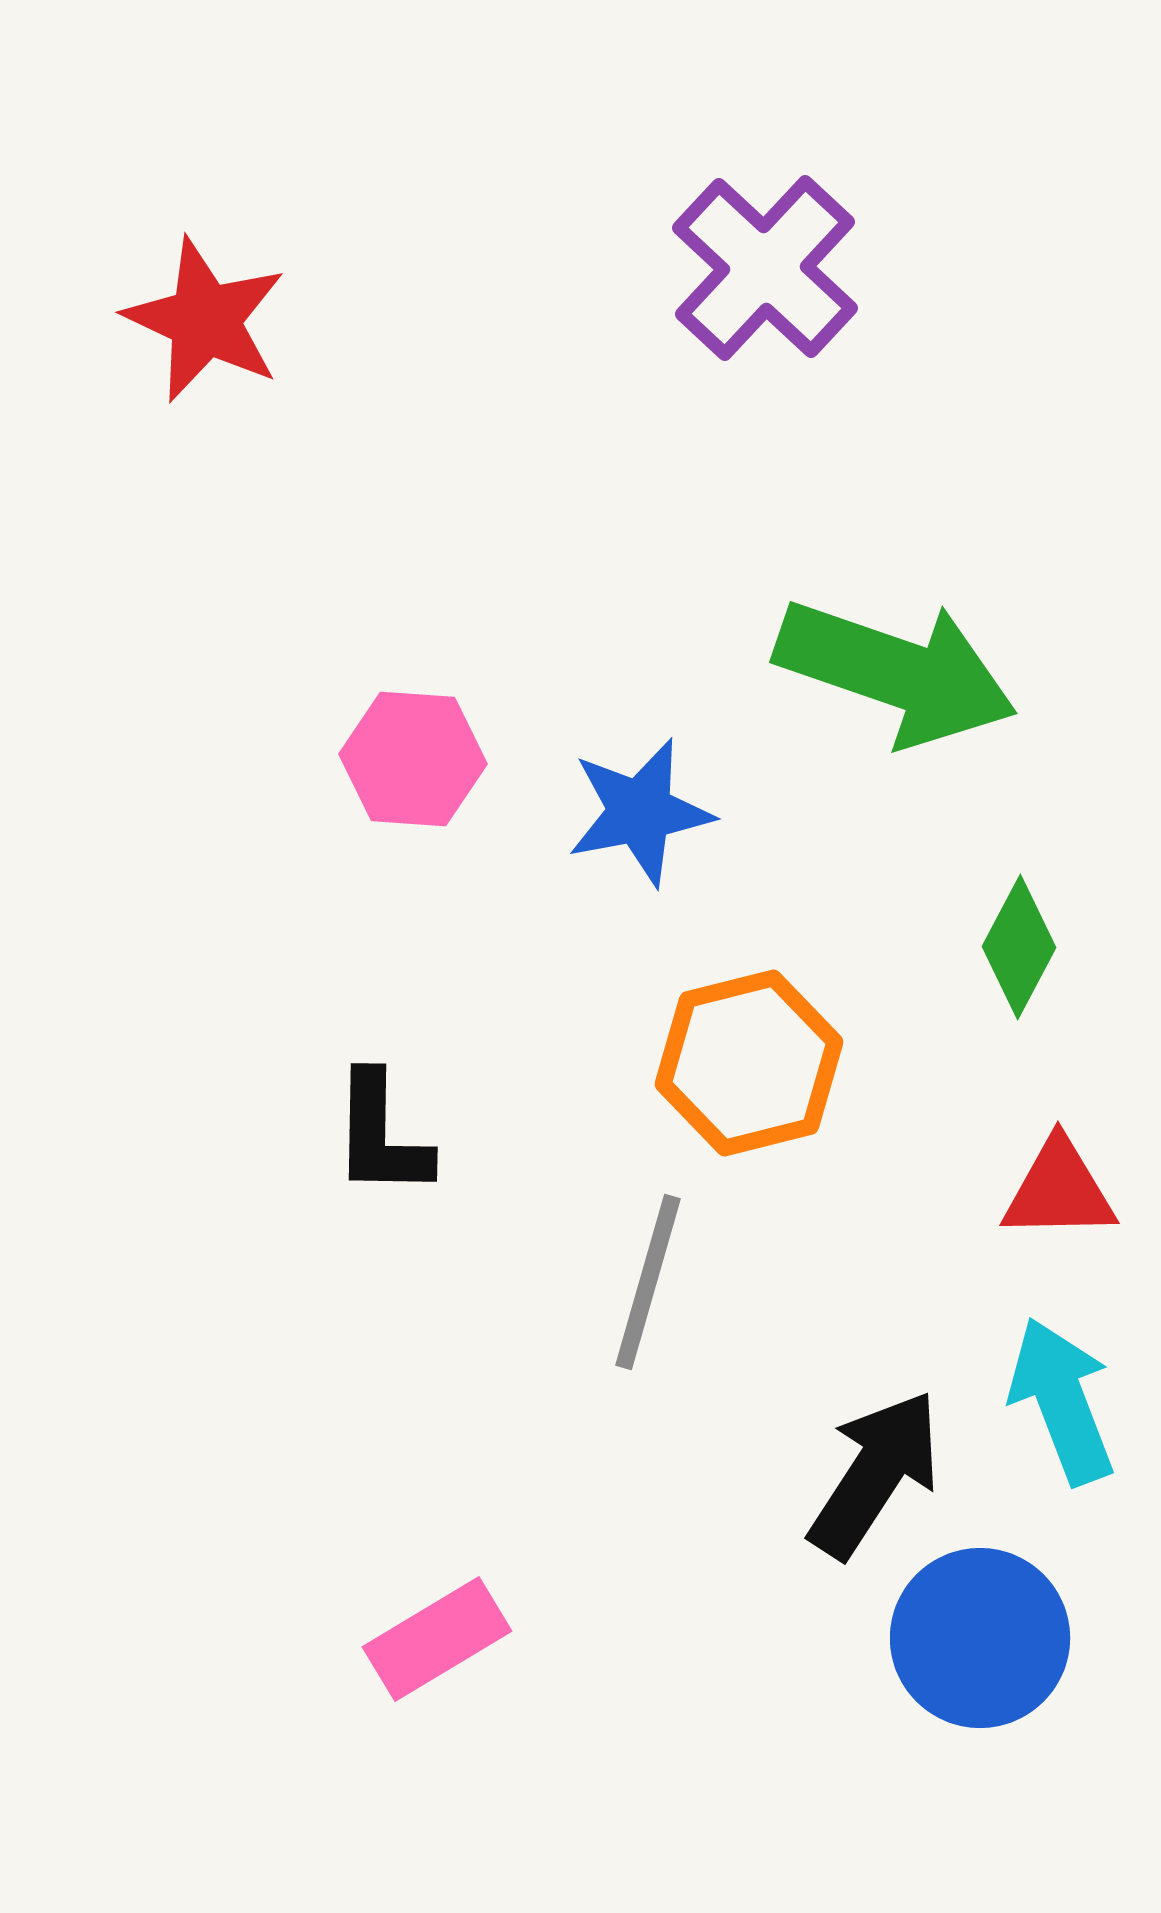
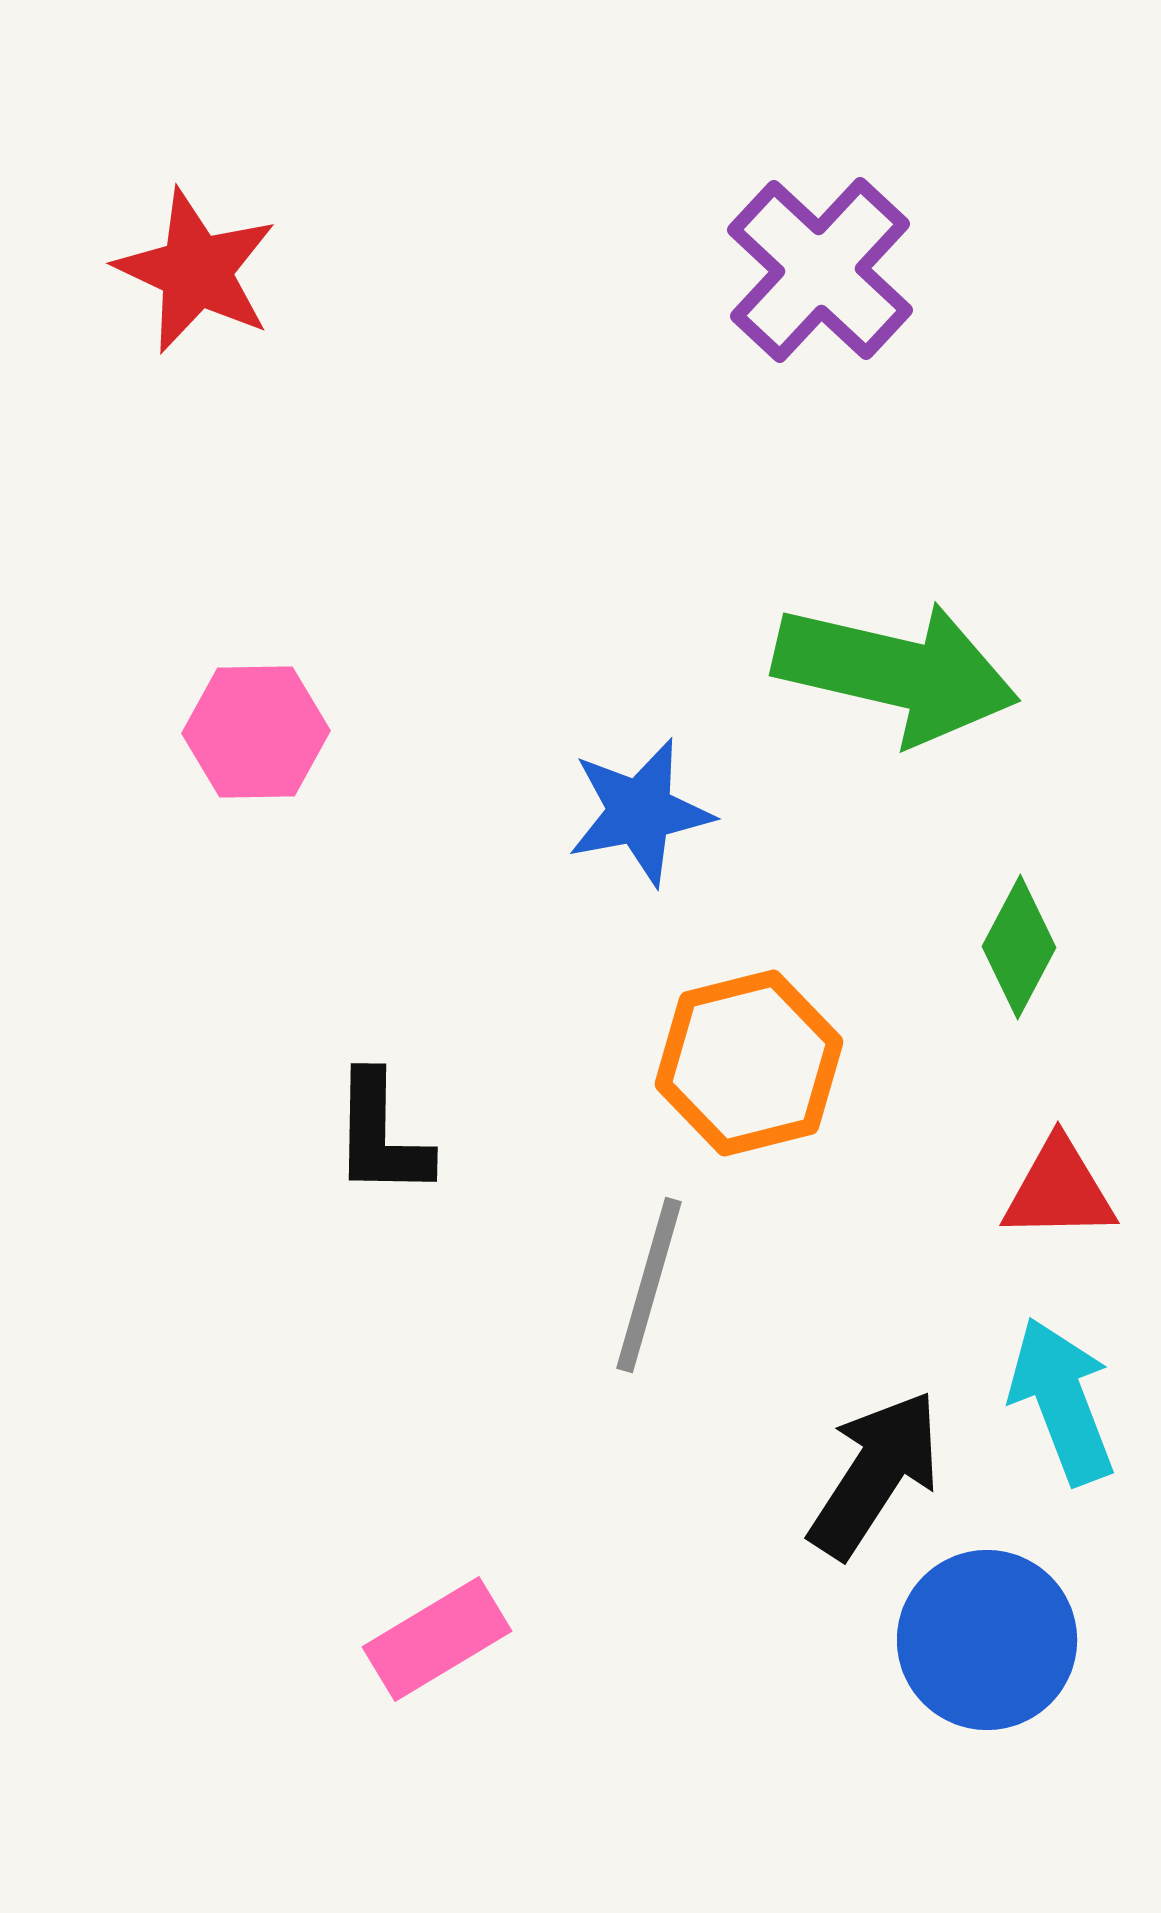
purple cross: moved 55 px right, 2 px down
red star: moved 9 px left, 49 px up
green arrow: rotated 6 degrees counterclockwise
pink hexagon: moved 157 px left, 27 px up; rotated 5 degrees counterclockwise
gray line: moved 1 px right, 3 px down
blue circle: moved 7 px right, 2 px down
